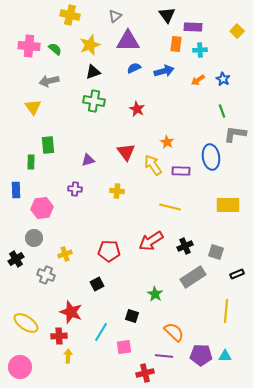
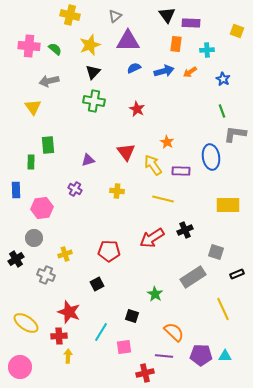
purple rectangle at (193, 27): moved 2 px left, 4 px up
yellow square at (237, 31): rotated 24 degrees counterclockwise
cyan cross at (200, 50): moved 7 px right
black triangle at (93, 72): rotated 28 degrees counterclockwise
orange arrow at (198, 80): moved 8 px left, 8 px up
purple cross at (75, 189): rotated 24 degrees clockwise
yellow line at (170, 207): moved 7 px left, 8 px up
red arrow at (151, 241): moved 1 px right, 3 px up
black cross at (185, 246): moved 16 px up
yellow line at (226, 311): moved 3 px left, 2 px up; rotated 30 degrees counterclockwise
red star at (71, 312): moved 2 px left
